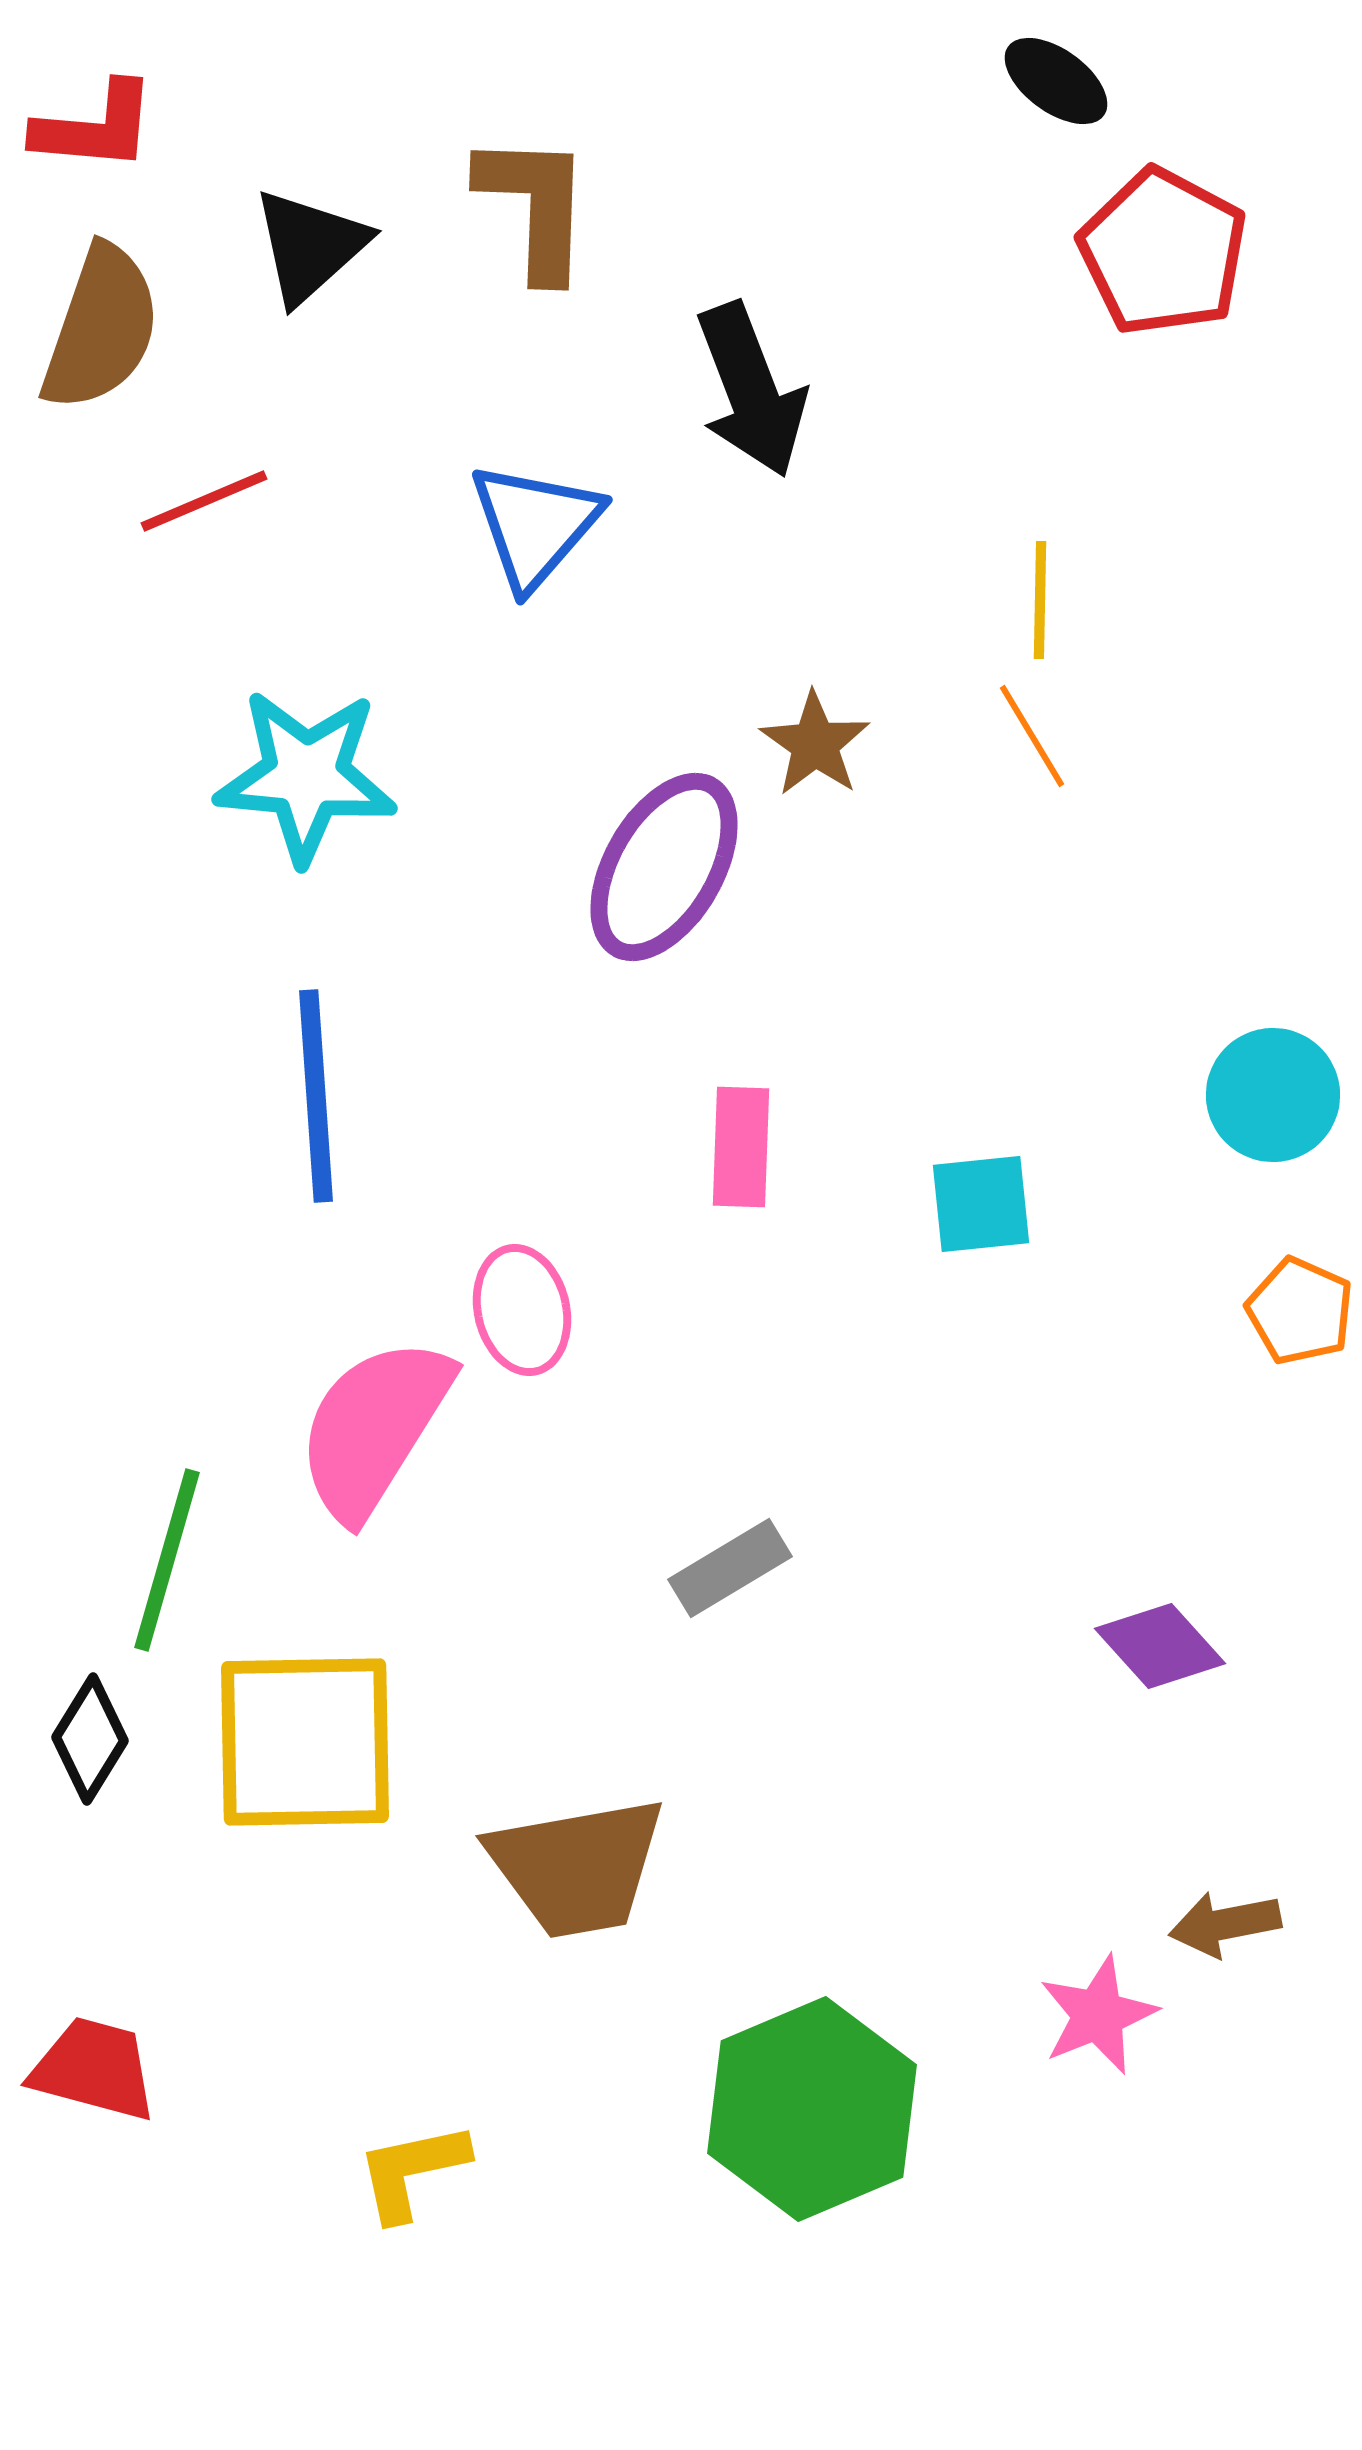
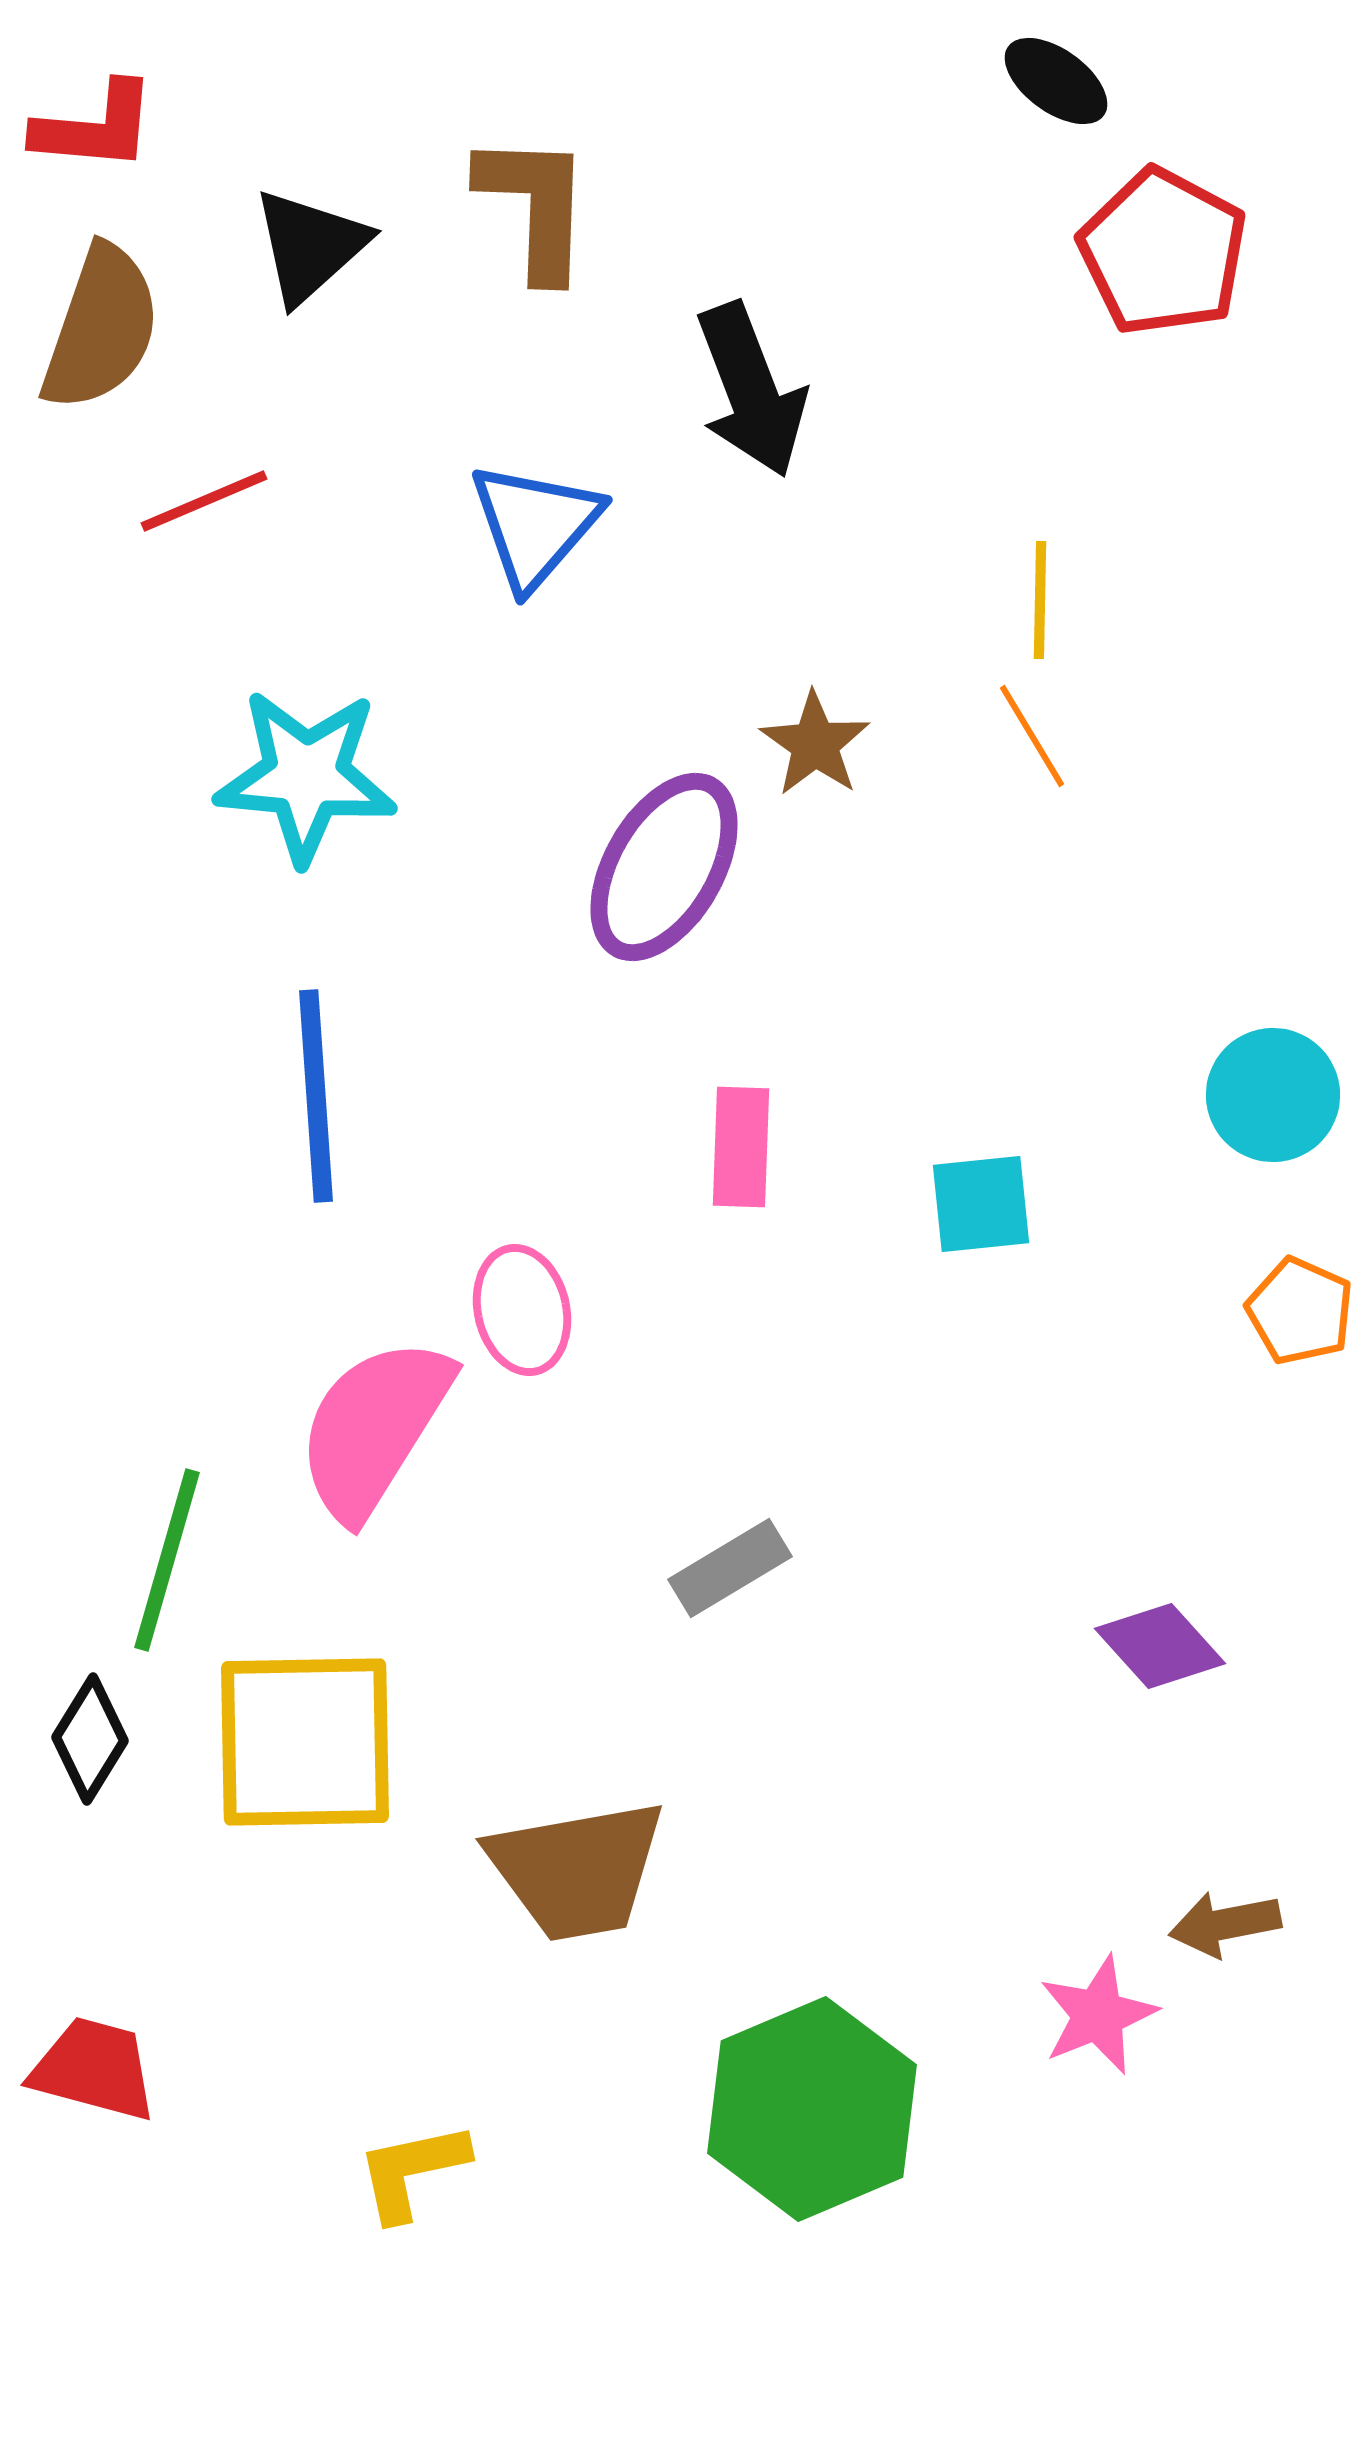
brown trapezoid: moved 3 px down
